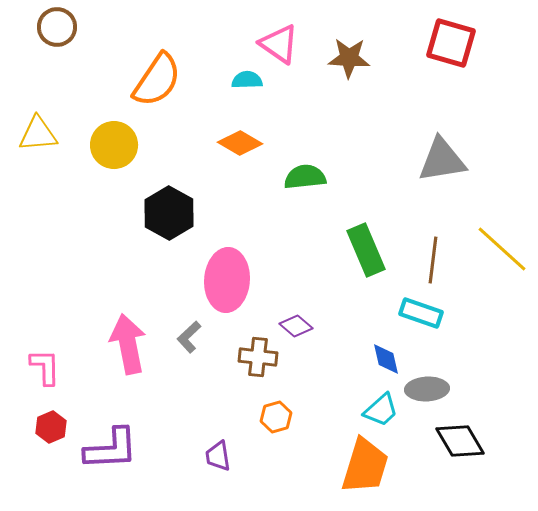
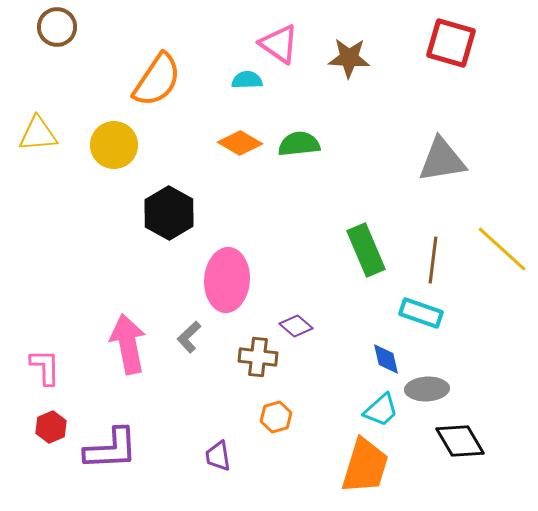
green semicircle: moved 6 px left, 33 px up
